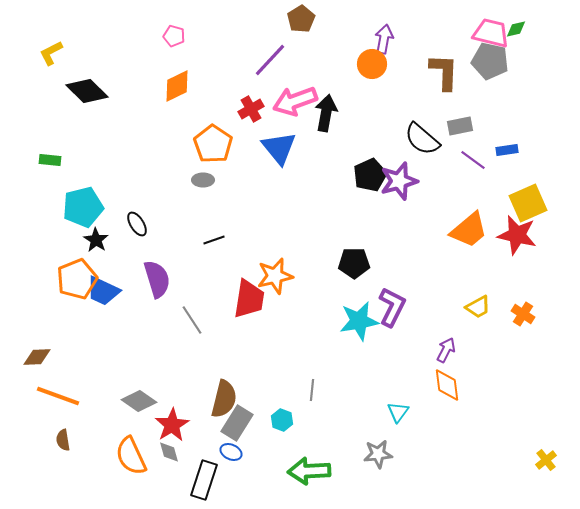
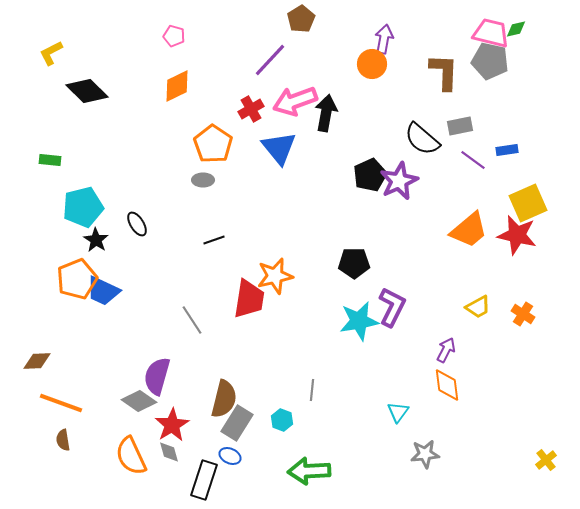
purple star at (399, 181): rotated 9 degrees counterclockwise
purple semicircle at (157, 279): moved 97 px down; rotated 147 degrees counterclockwise
brown diamond at (37, 357): moved 4 px down
orange line at (58, 396): moved 3 px right, 7 px down
blue ellipse at (231, 452): moved 1 px left, 4 px down
gray star at (378, 454): moved 47 px right
